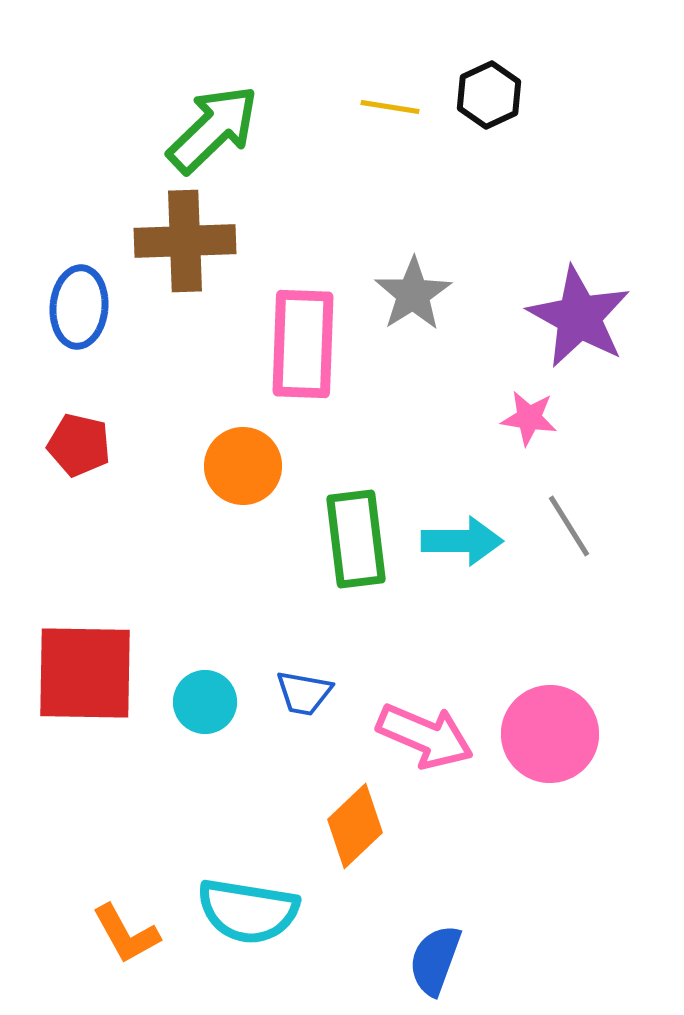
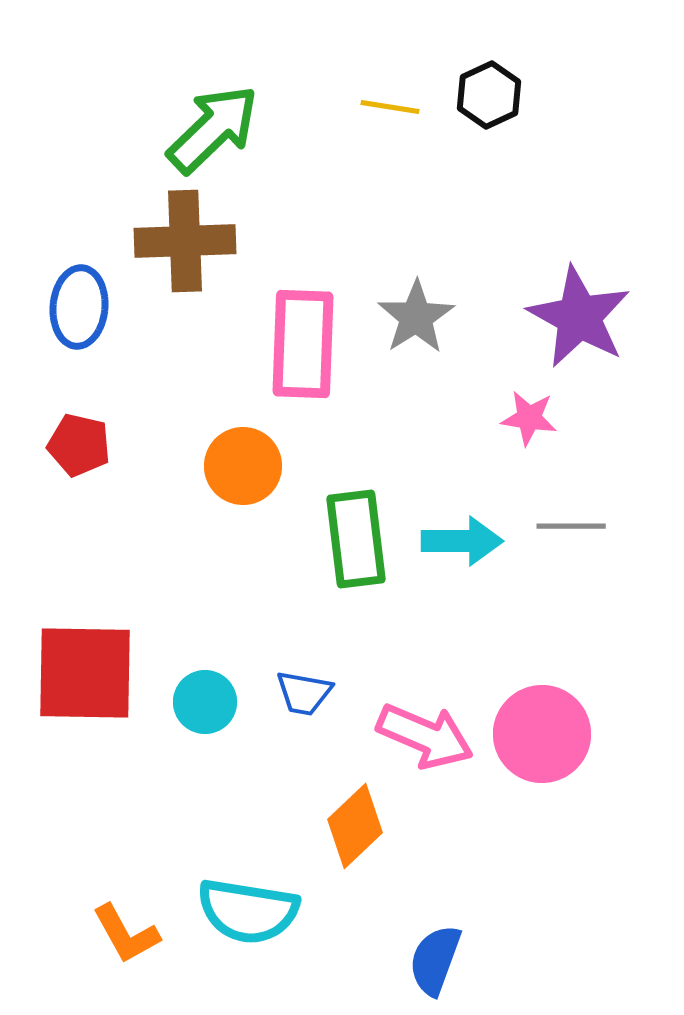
gray star: moved 3 px right, 23 px down
gray line: moved 2 px right; rotated 58 degrees counterclockwise
pink circle: moved 8 px left
